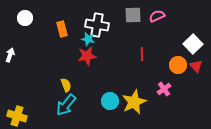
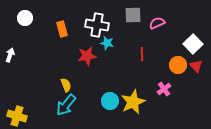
pink semicircle: moved 7 px down
cyan star: moved 19 px right, 4 px down
yellow star: moved 1 px left
